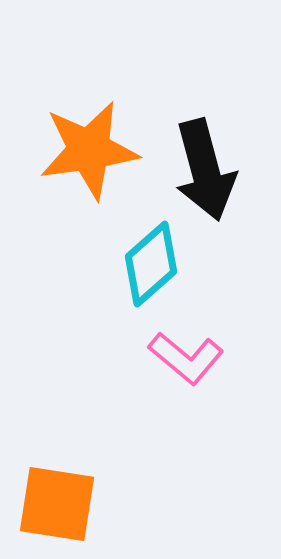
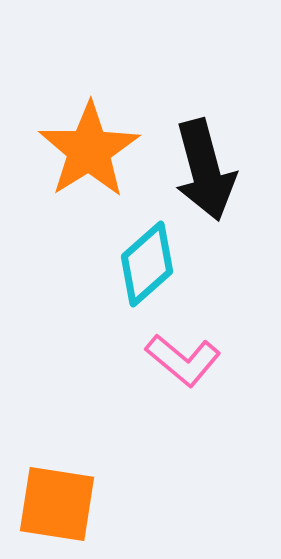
orange star: rotated 24 degrees counterclockwise
cyan diamond: moved 4 px left
pink L-shape: moved 3 px left, 2 px down
